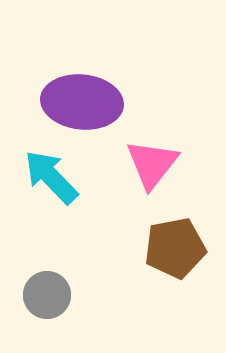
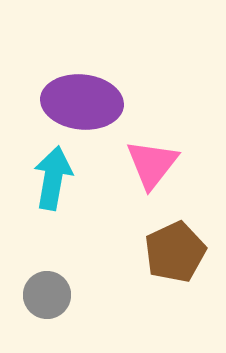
cyan arrow: moved 2 px right, 1 px down; rotated 54 degrees clockwise
brown pentagon: moved 4 px down; rotated 14 degrees counterclockwise
